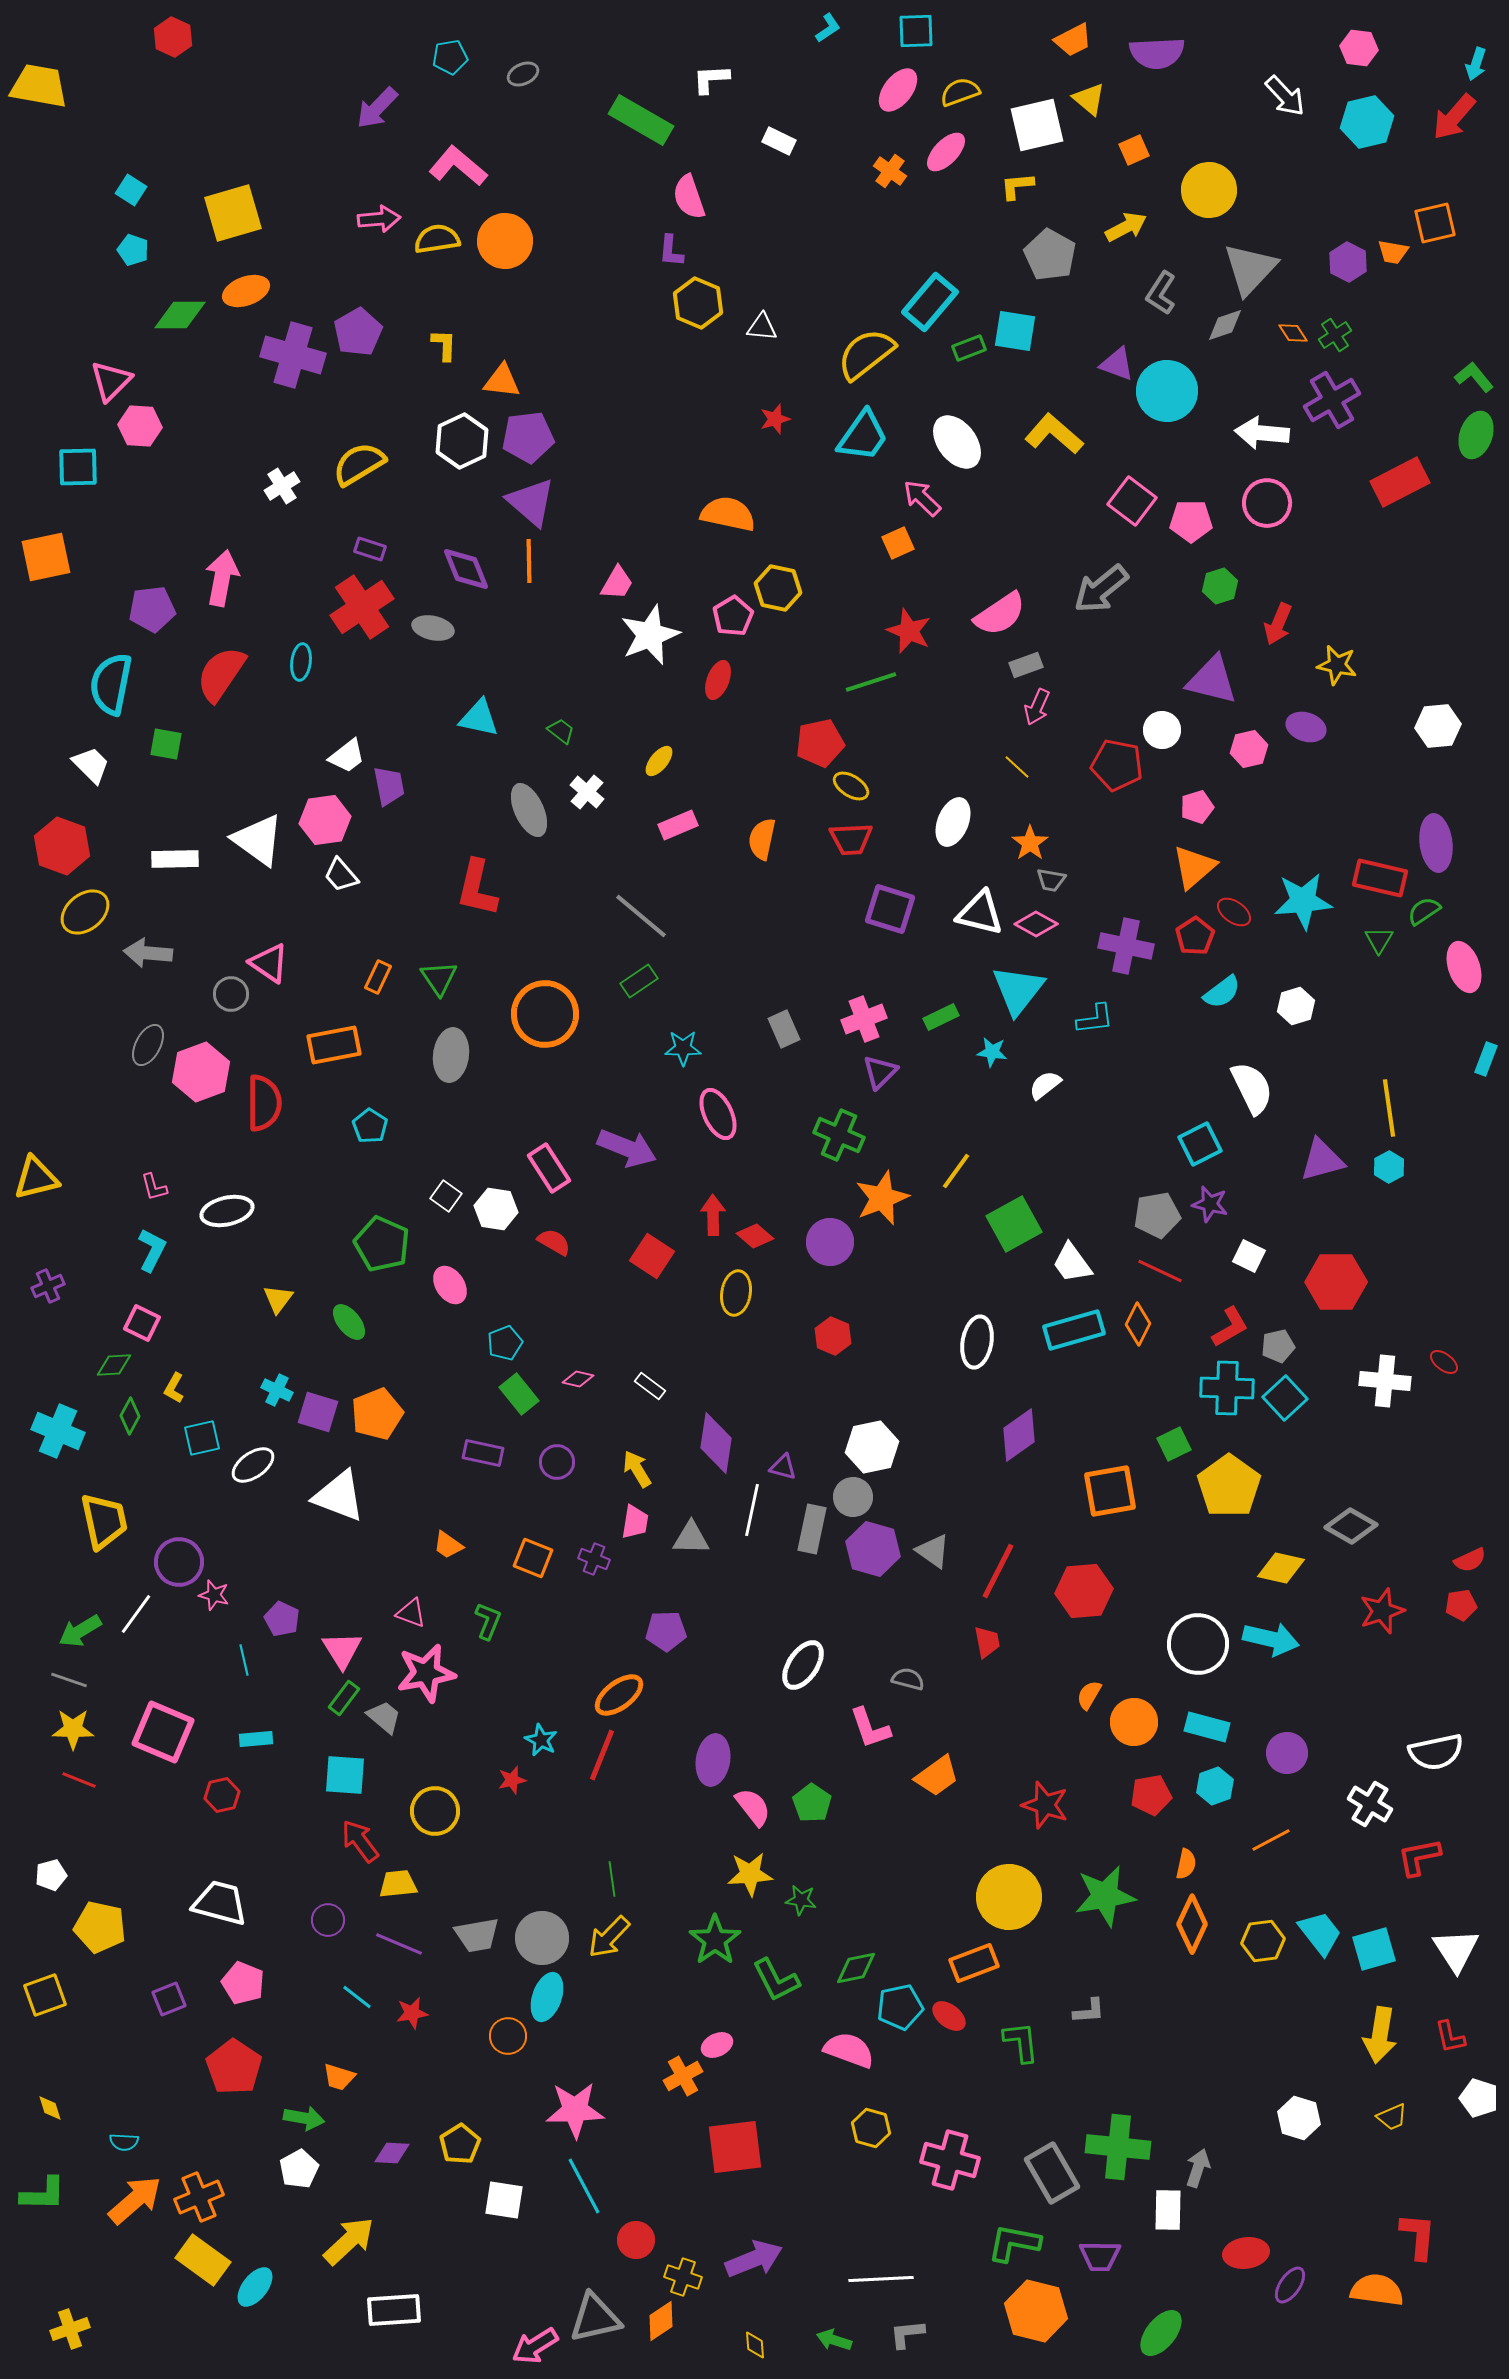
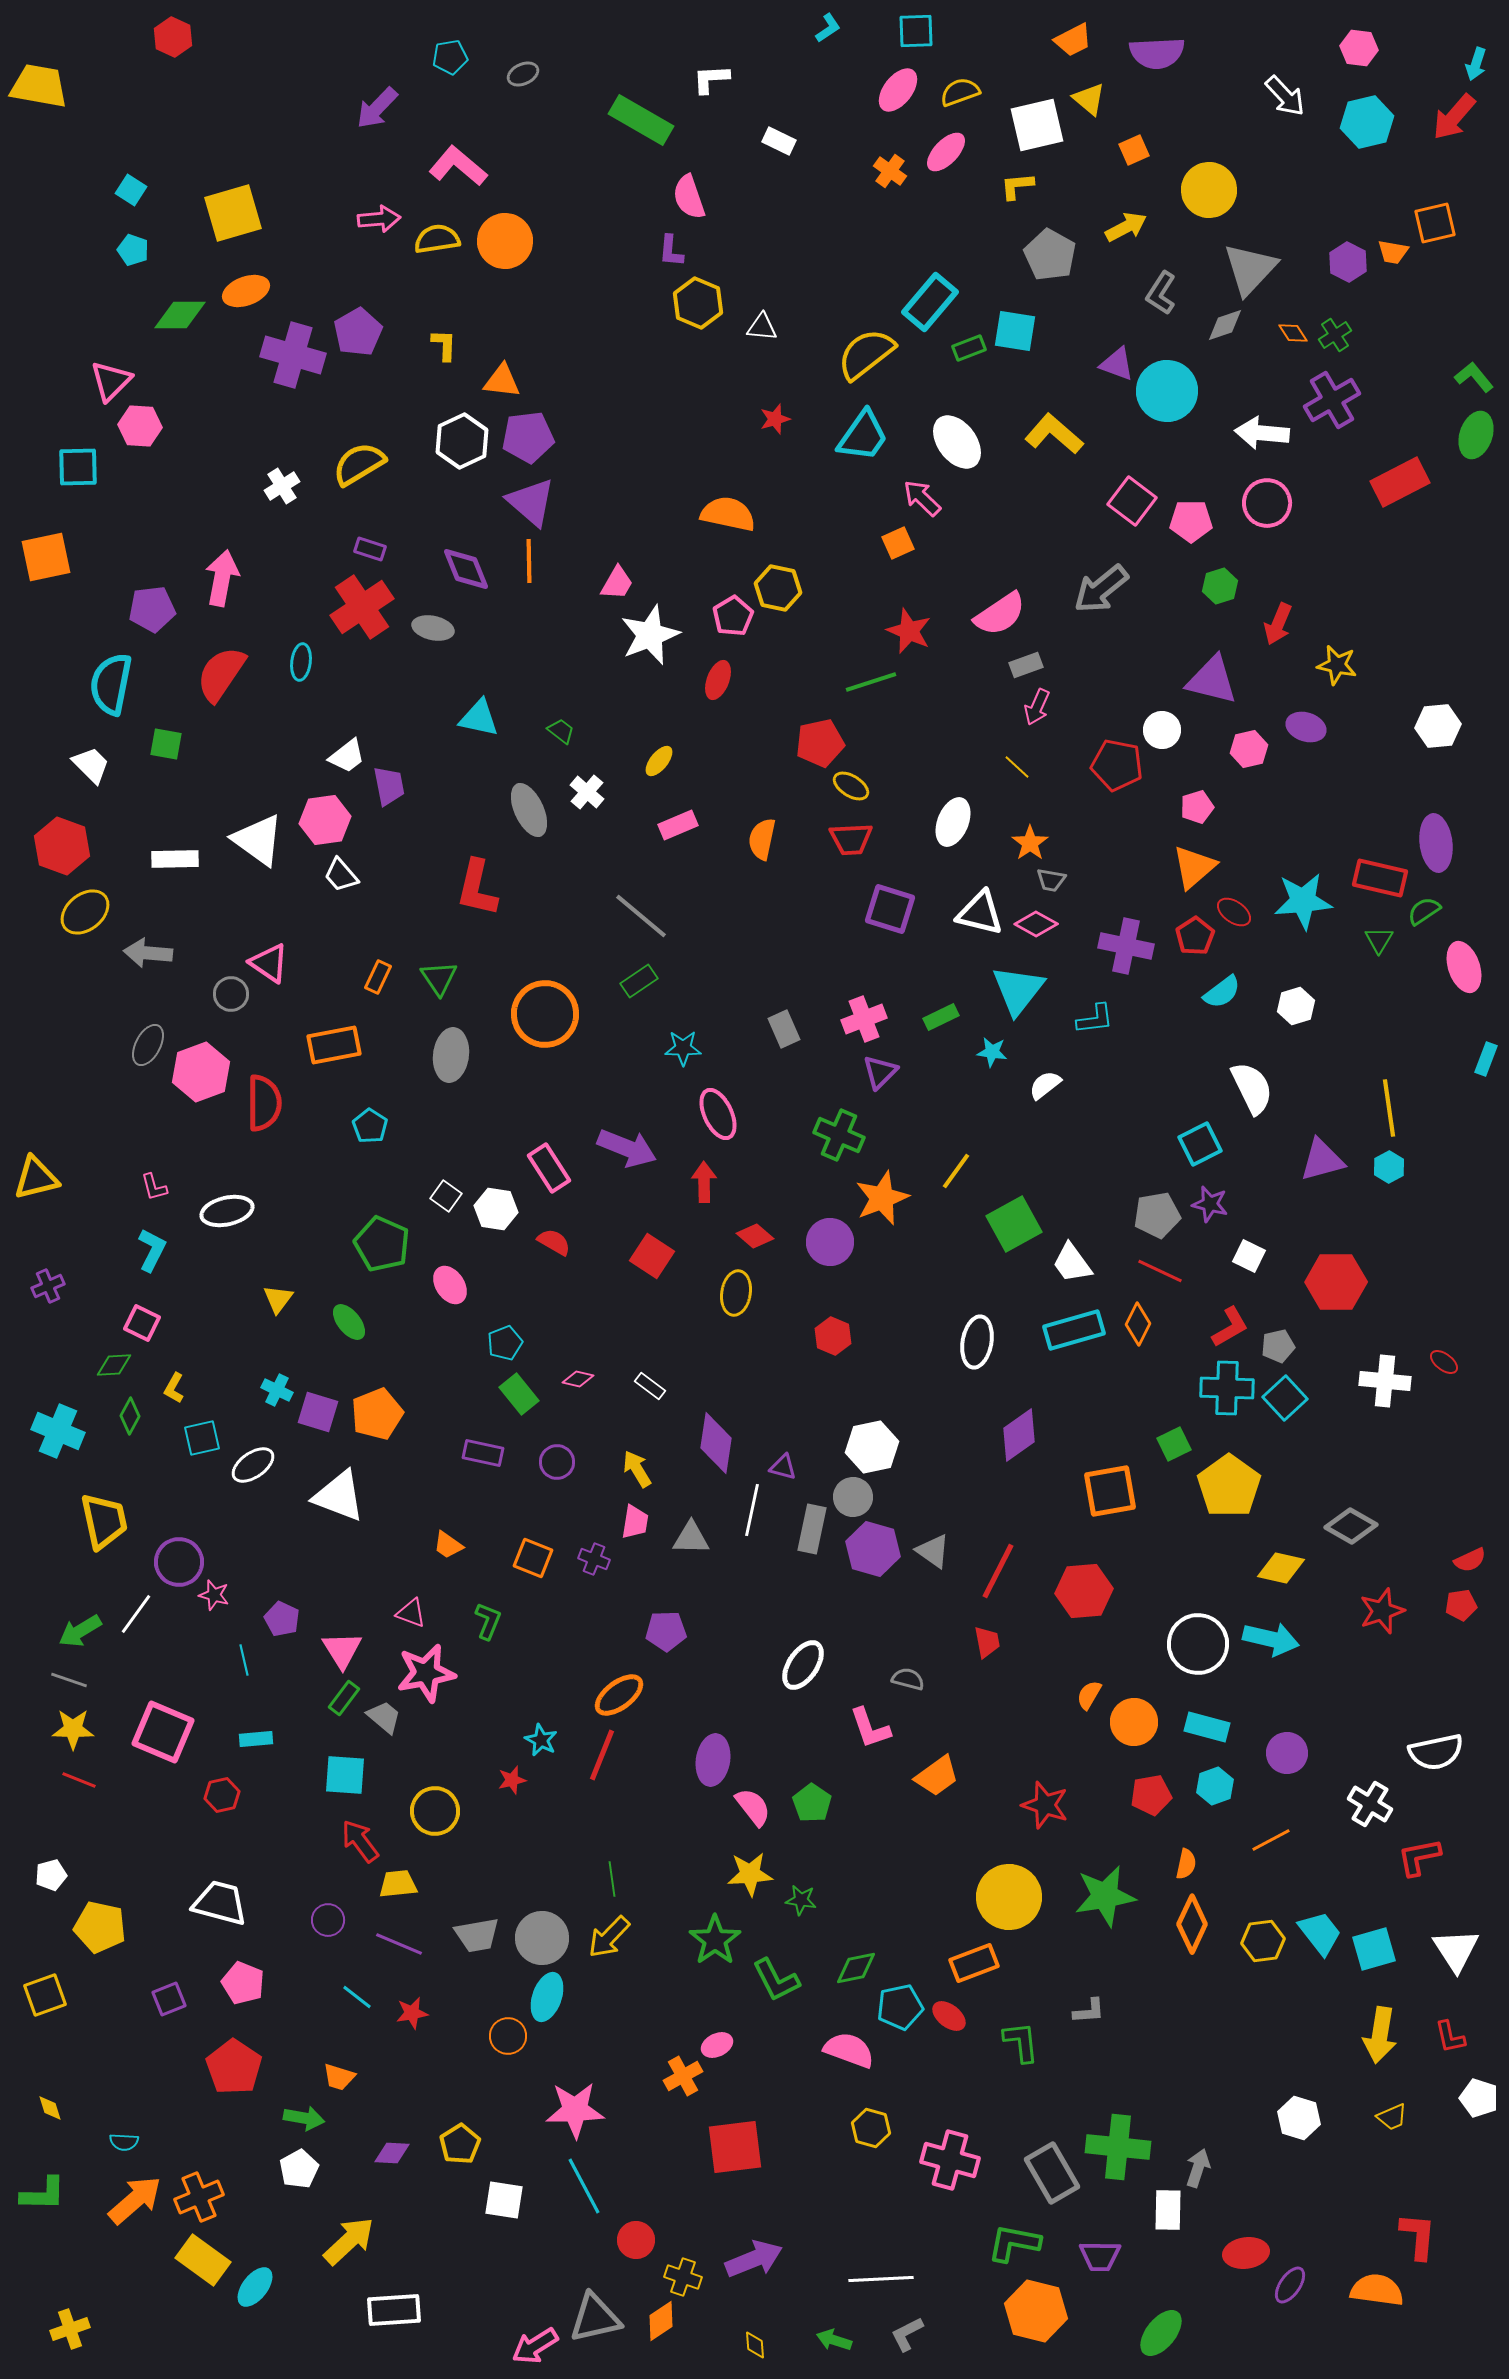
red arrow at (713, 1215): moved 9 px left, 33 px up
gray L-shape at (907, 2334): rotated 21 degrees counterclockwise
